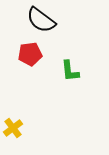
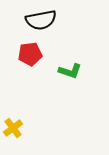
black semicircle: rotated 48 degrees counterclockwise
green L-shape: rotated 65 degrees counterclockwise
